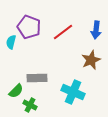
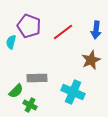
purple pentagon: moved 1 px up
